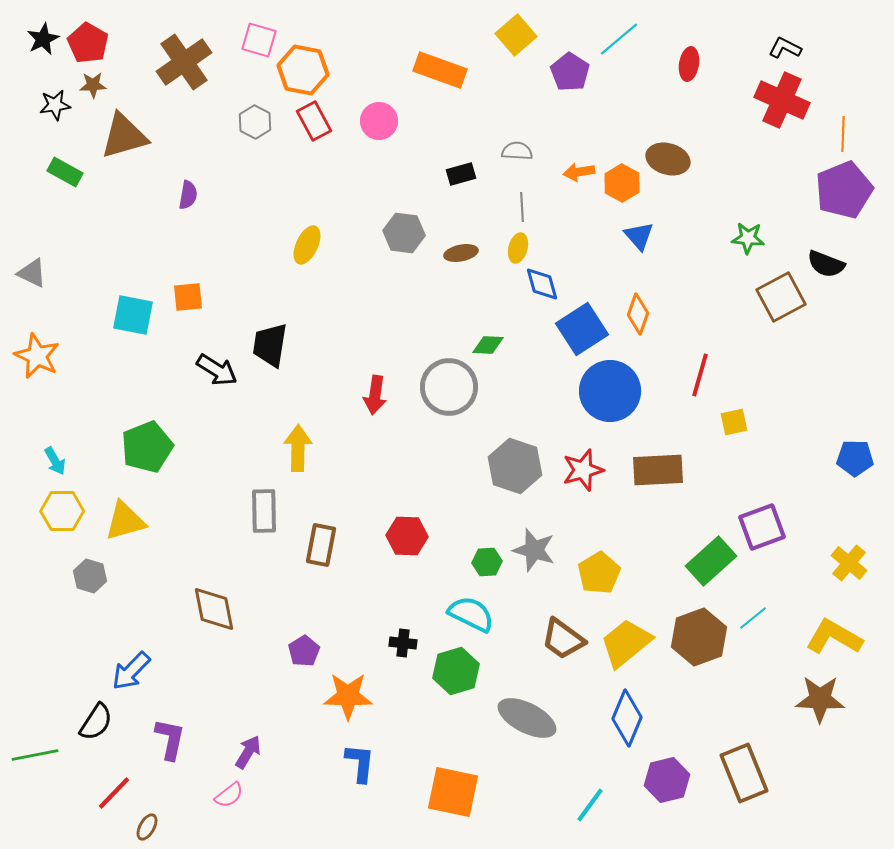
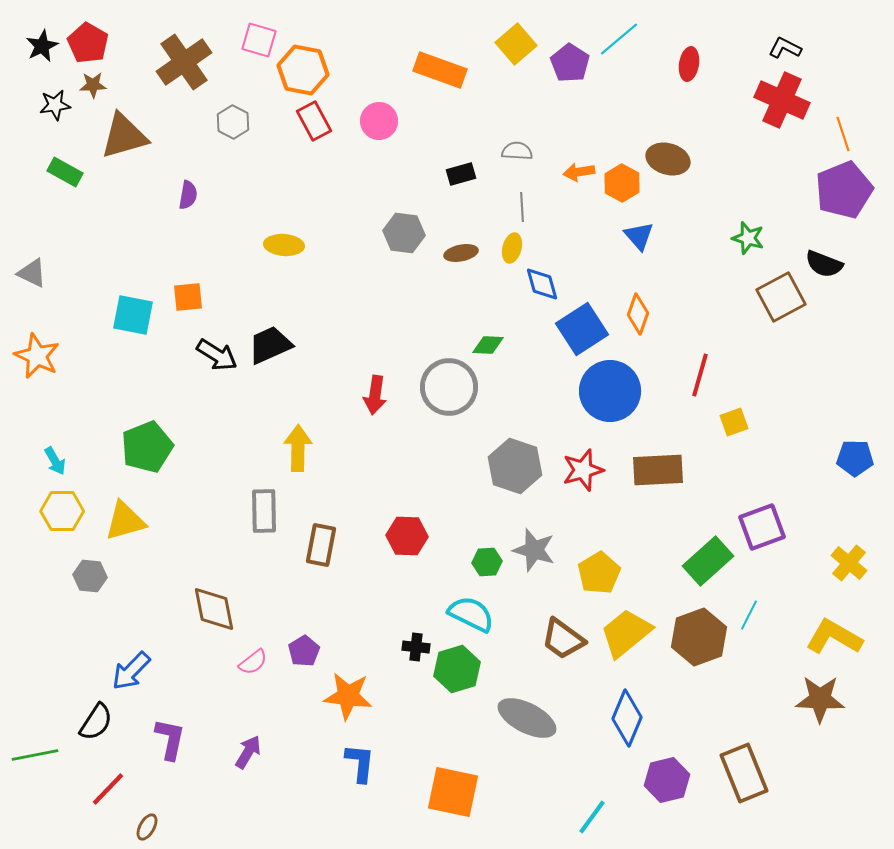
yellow square at (516, 35): moved 9 px down
black star at (43, 39): moved 1 px left, 7 px down
purple pentagon at (570, 72): moved 9 px up
gray hexagon at (255, 122): moved 22 px left
orange line at (843, 134): rotated 20 degrees counterclockwise
green star at (748, 238): rotated 12 degrees clockwise
yellow ellipse at (307, 245): moved 23 px left; rotated 69 degrees clockwise
yellow ellipse at (518, 248): moved 6 px left
black semicircle at (826, 264): moved 2 px left
black trapezoid at (270, 345): rotated 57 degrees clockwise
black arrow at (217, 370): moved 15 px up
yellow square at (734, 422): rotated 8 degrees counterclockwise
green rectangle at (711, 561): moved 3 px left
gray hexagon at (90, 576): rotated 12 degrees counterclockwise
cyan line at (753, 618): moved 4 px left, 3 px up; rotated 24 degrees counterclockwise
black cross at (403, 643): moved 13 px right, 4 px down
yellow trapezoid at (626, 643): moved 10 px up
green hexagon at (456, 671): moved 1 px right, 2 px up
orange star at (348, 696): rotated 6 degrees clockwise
red line at (114, 793): moved 6 px left, 4 px up
pink semicircle at (229, 795): moved 24 px right, 133 px up
cyan line at (590, 805): moved 2 px right, 12 px down
